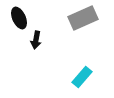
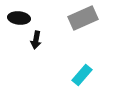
black ellipse: rotated 60 degrees counterclockwise
cyan rectangle: moved 2 px up
